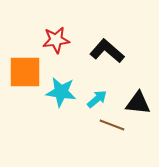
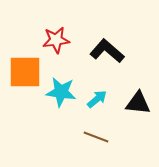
brown line: moved 16 px left, 12 px down
